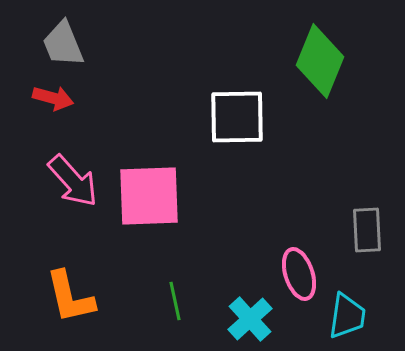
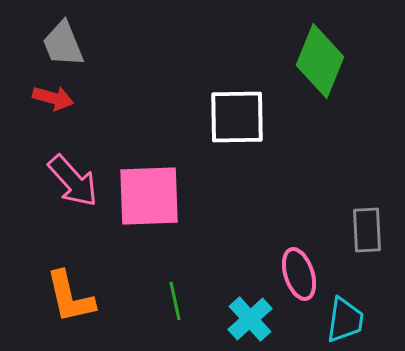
cyan trapezoid: moved 2 px left, 4 px down
